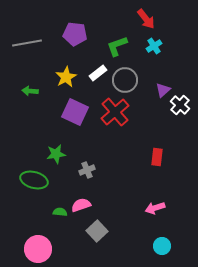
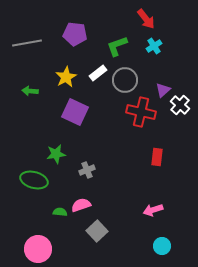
red cross: moved 26 px right; rotated 36 degrees counterclockwise
pink arrow: moved 2 px left, 2 px down
